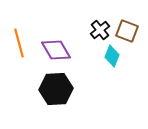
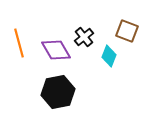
black cross: moved 16 px left, 7 px down
cyan diamond: moved 3 px left
black hexagon: moved 2 px right, 3 px down; rotated 8 degrees counterclockwise
